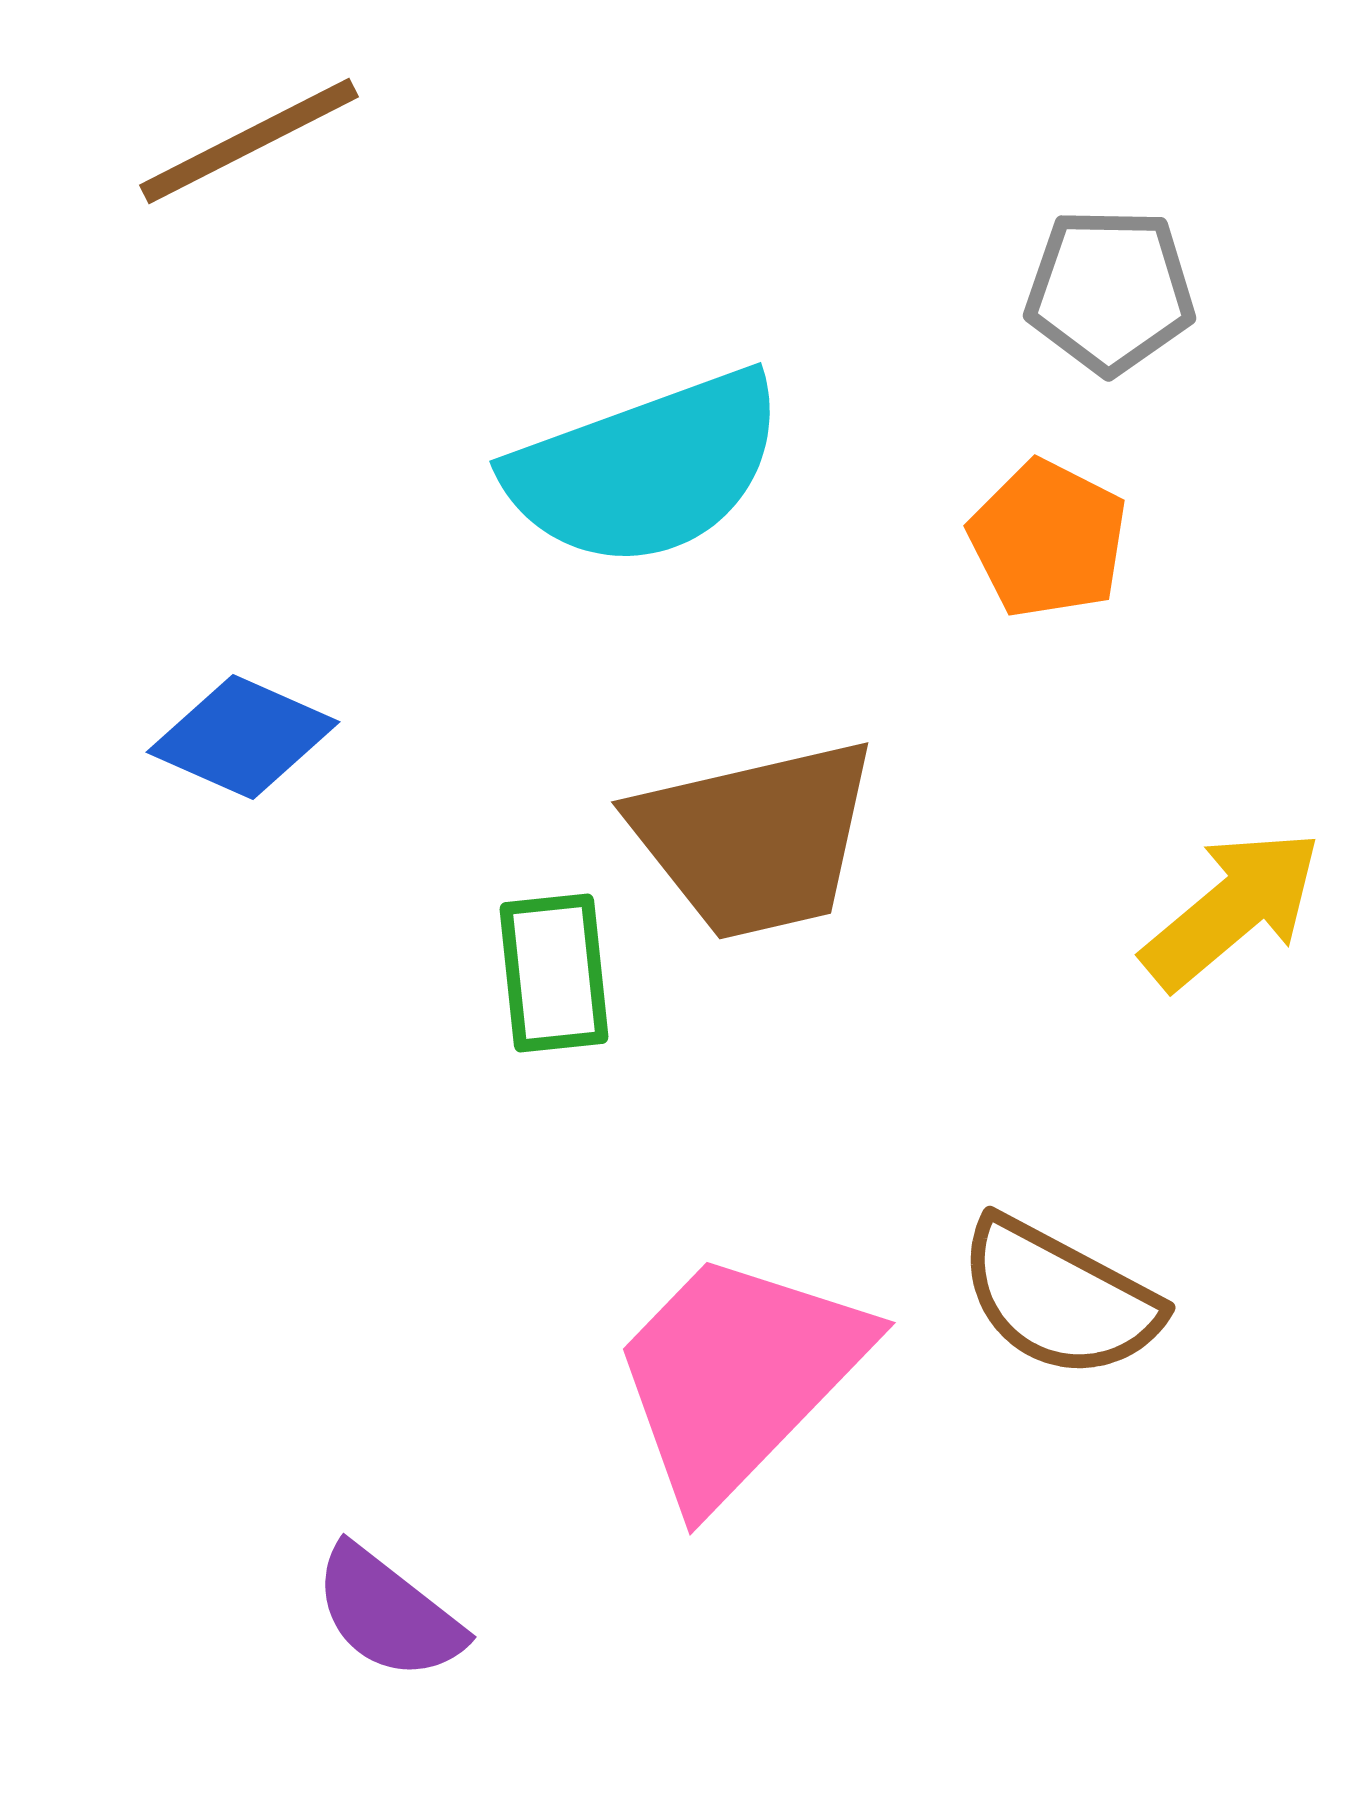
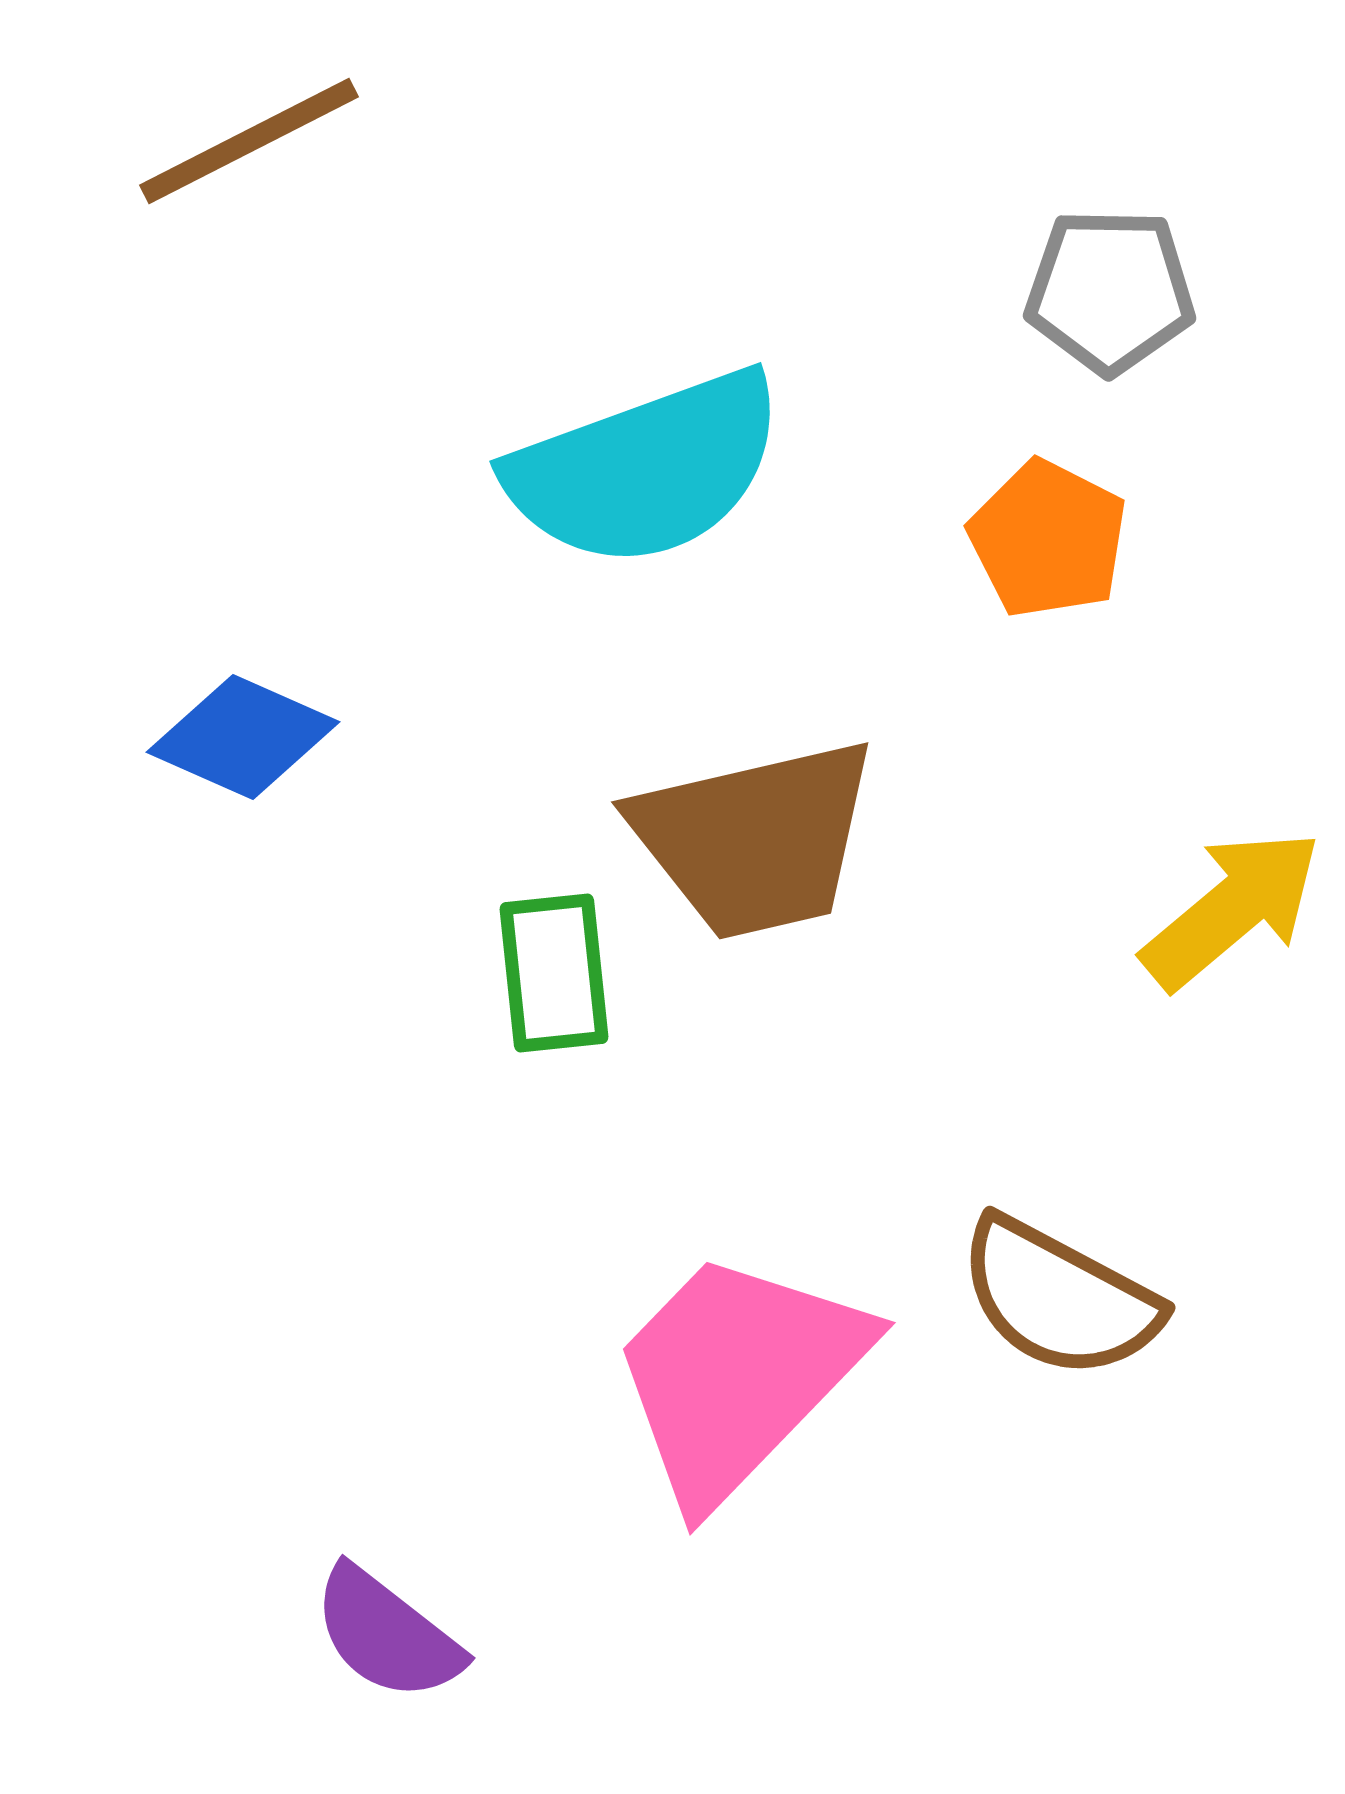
purple semicircle: moved 1 px left, 21 px down
